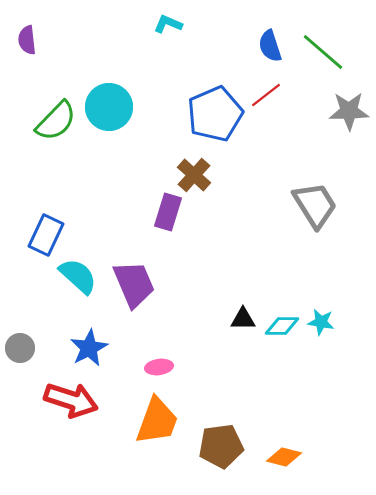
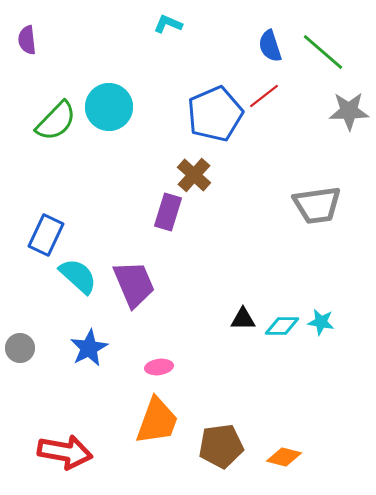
red line: moved 2 px left, 1 px down
gray trapezoid: moved 2 px right; rotated 114 degrees clockwise
red arrow: moved 6 px left, 52 px down; rotated 8 degrees counterclockwise
